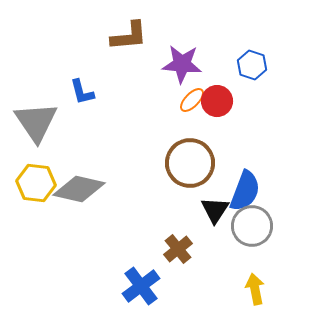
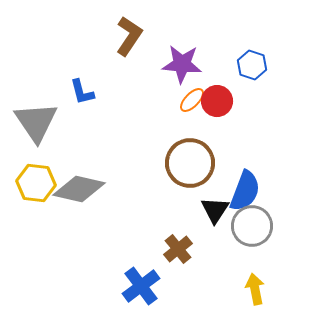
brown L-shape: rotated 51 degrees counterclockwise
